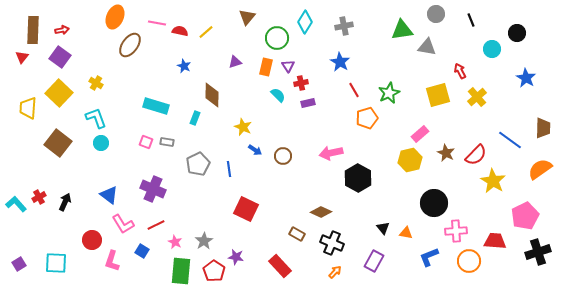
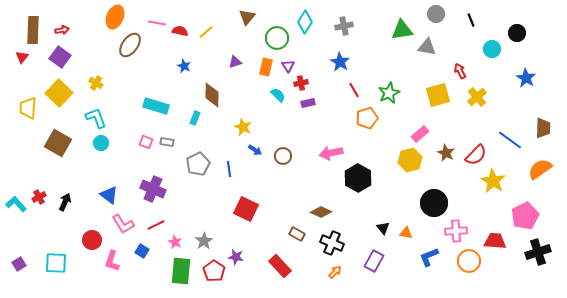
brown square at (58, 143): rotated 8 degrees counterclockwise
